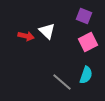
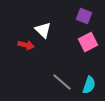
white triangle: moved 4 px left, 1 px up
red arrow: moved 9 px down
cyan semicircle: moved 3 px right, 10 px down
